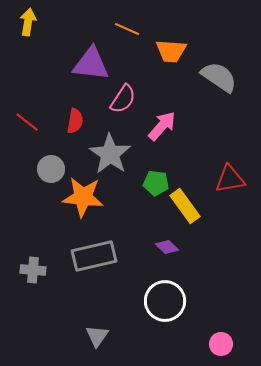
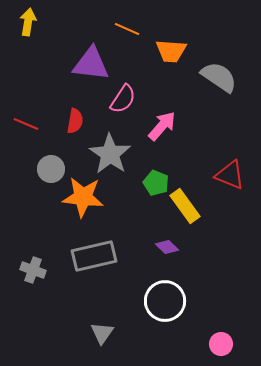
red line: moved 1 px left, 2 px down; rotated 15 degrees counterclockwise
red triangle: moved 4 px up; rotated 32 degrees clockwise
green pentagon: rotated 15 degrees clockwise
gray cross: rotated 15 degrees clockwise
gray triangle: moved 5 px right, 3 px up
